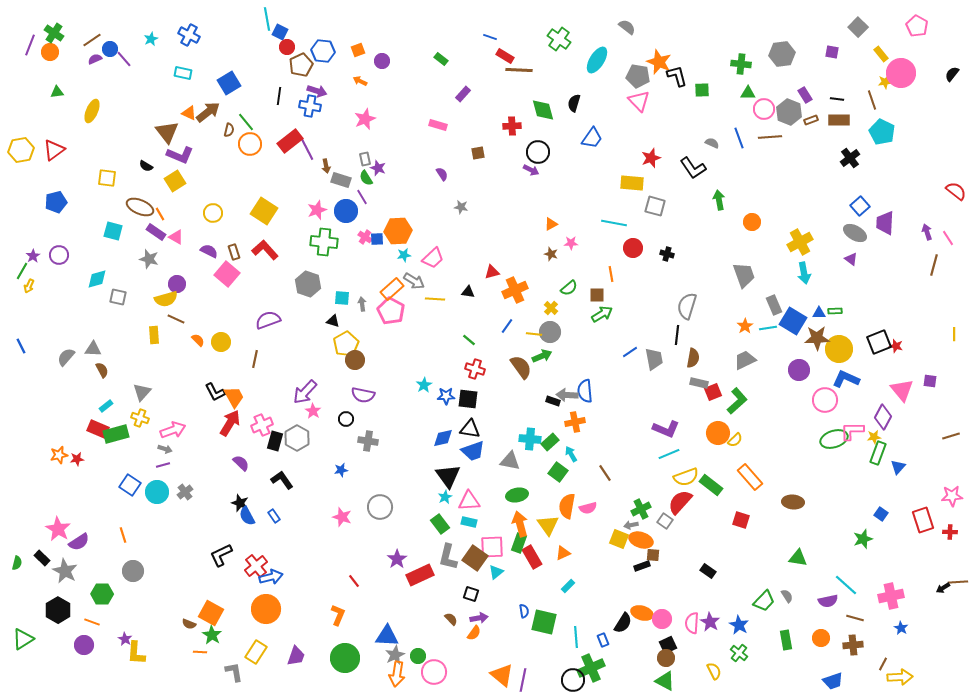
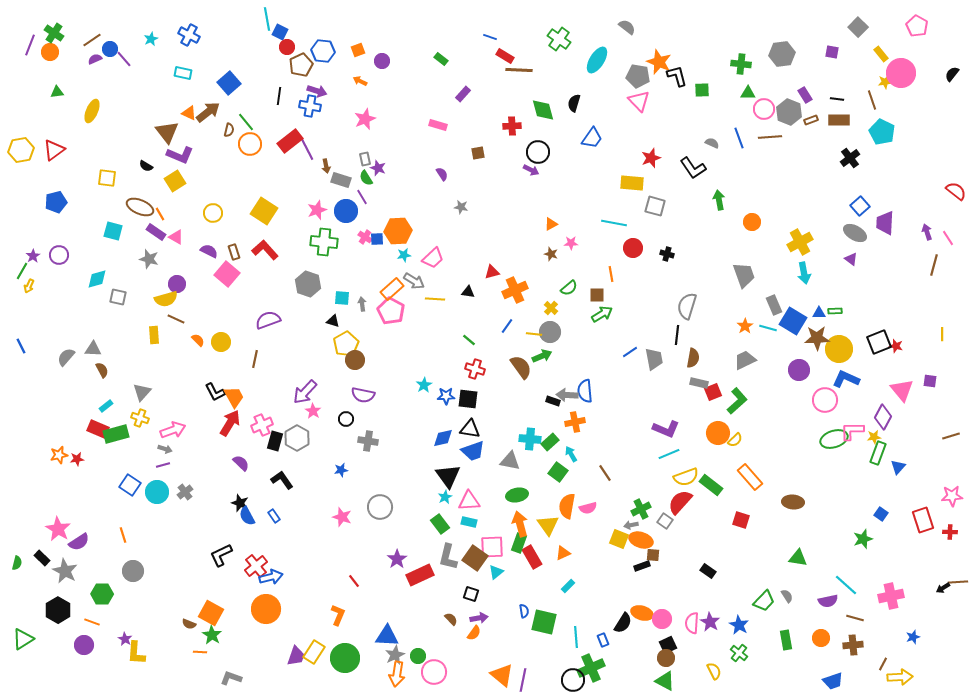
blue square at (229, 83): rotated 10 degrees counterclockwise
cyan line at (768, 328): rotated 24 degrees clockwise
yellow line at (954, 334): moved 12 px left
blue star at (901, 628): moved 12 px right, 9 px down; rotated 24 degrees clockwise
yellow rectangle at (256, 652): moved 58 px right
gray L-shape at (234, 672): moved 3 px left, 6 px down; rotated 60 degrees counterclockwise
